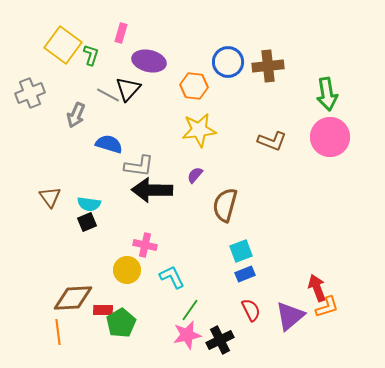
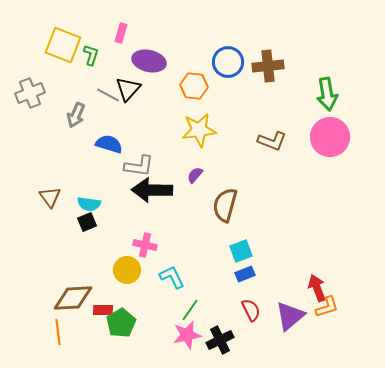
yellow square: rotated 15 degrees counterclockwise
